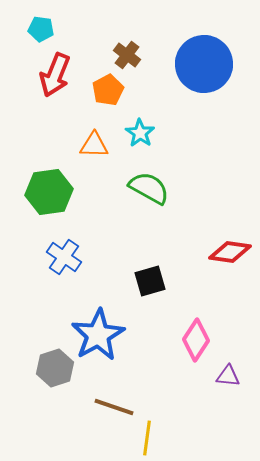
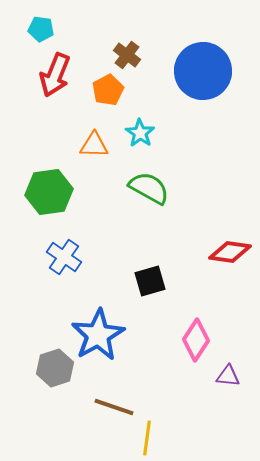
blue circle: moved 1 px left, 7 px down
